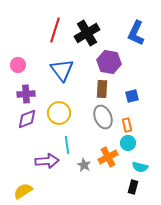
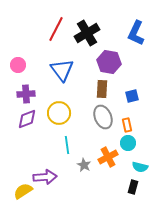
red line: moved 1 px right, 1 px up; rotated 10 degrees clockwise
purple arrow: moved 2 px left, 16 px down
